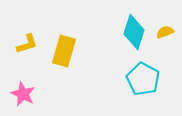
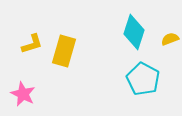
yellow semicircle: moved 5 px right, 7 px down
yellow L-shape: moved 5 px right
